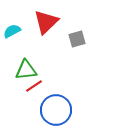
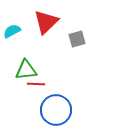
red line: moved 2 px right, 2 px up; rotated 36 degrees clockwise
